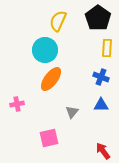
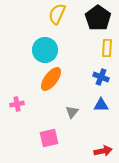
yellow semicircle: moved 1 px left, 7 px up
red arrow: rotated 114 degrees clockwise
